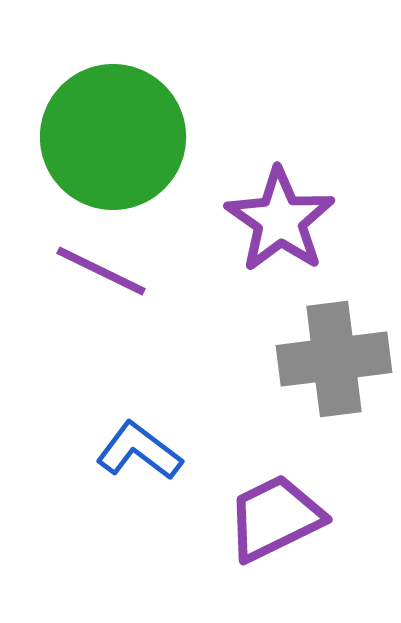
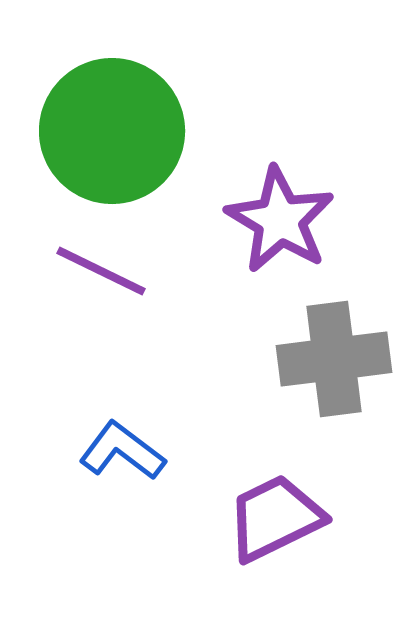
green circle: moved 1 px left, 6 px up
purple star: rotated 4 degrees counterclockwise
blue L-shape: moved 17 px left
